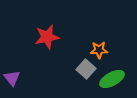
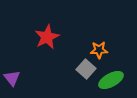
red star: rotated 15 degrees counterclockwise
green ellipse: moved 1 px left, 1 px down
